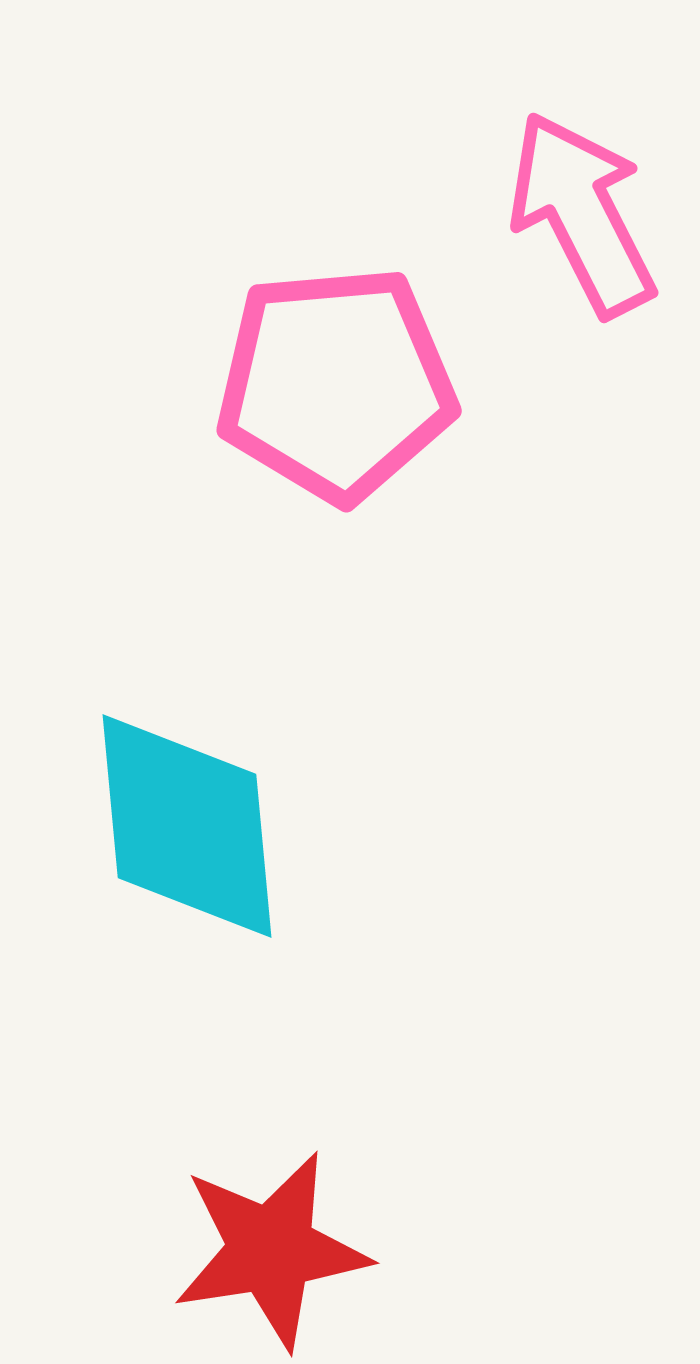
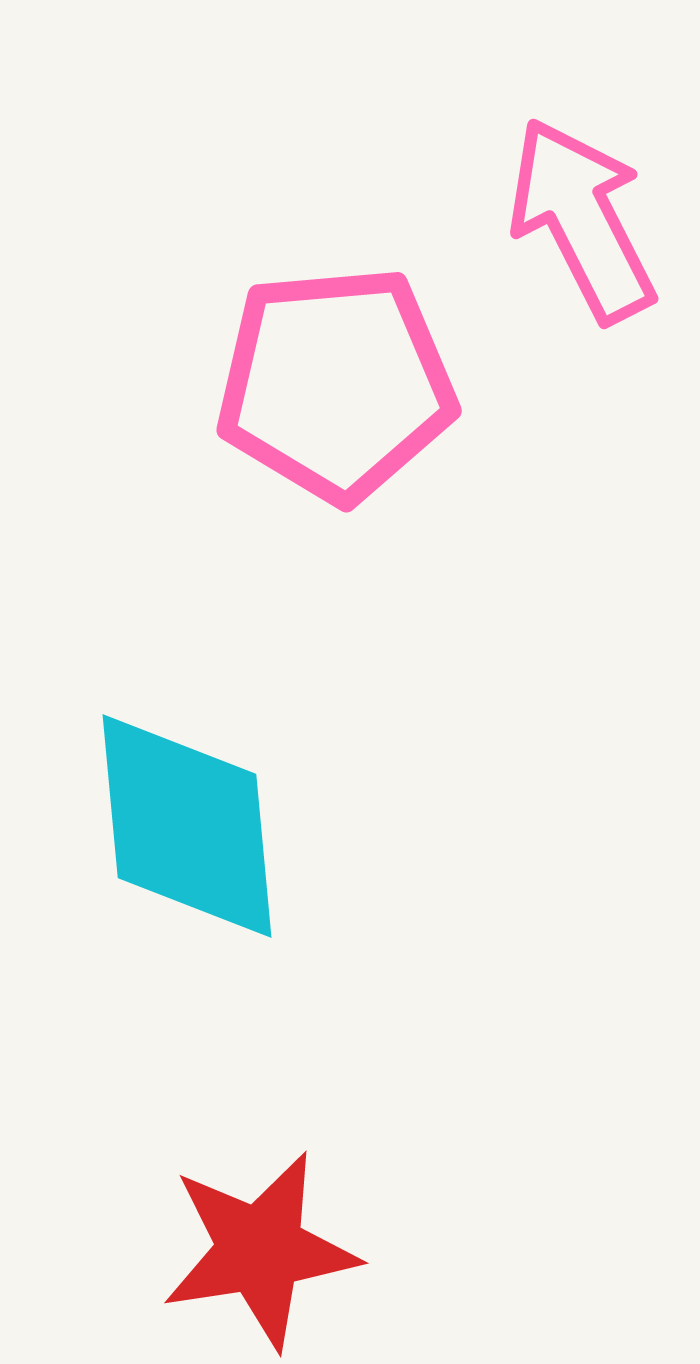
pink arrow: moved 6 px down
red star: moved 11 px left
